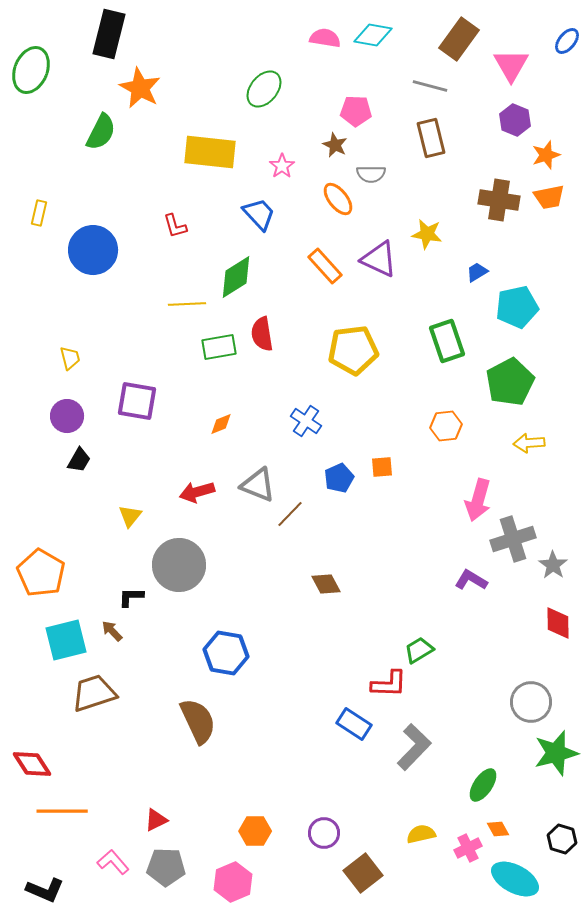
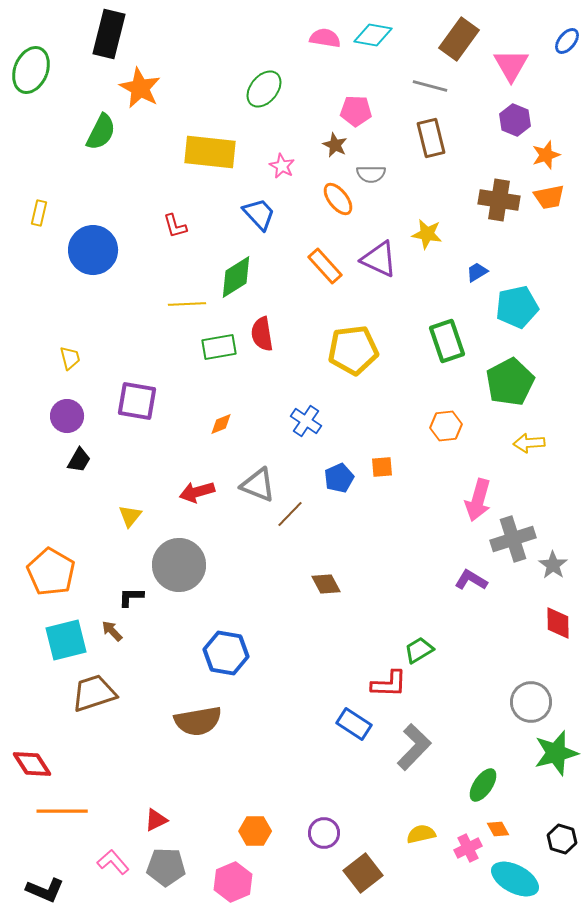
pink star at (282, 166): rotated 10 degrees counterclockwise
orange pentagon at (41, 573): moved 10 px right, 1 px up
brown semicircle at (198, 721): rotated 105 degrees clockwise
